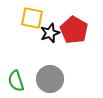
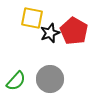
red pentagon: moved 1 px down
green semicircle: rotated 120 degrees counterclockwise
